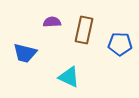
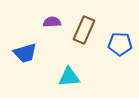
brown rectangle: rotated 12 degrees clockwise
blue trapezoid: rotated 30 degrees counterclockwise
cyan triangle: rotated 30 degrees counterclockwise
